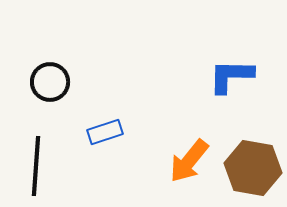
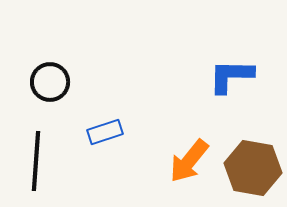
black line: moved 5 px up
